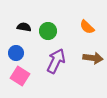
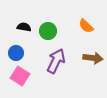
orange semicircle: moved 1 px left, 1 px up
